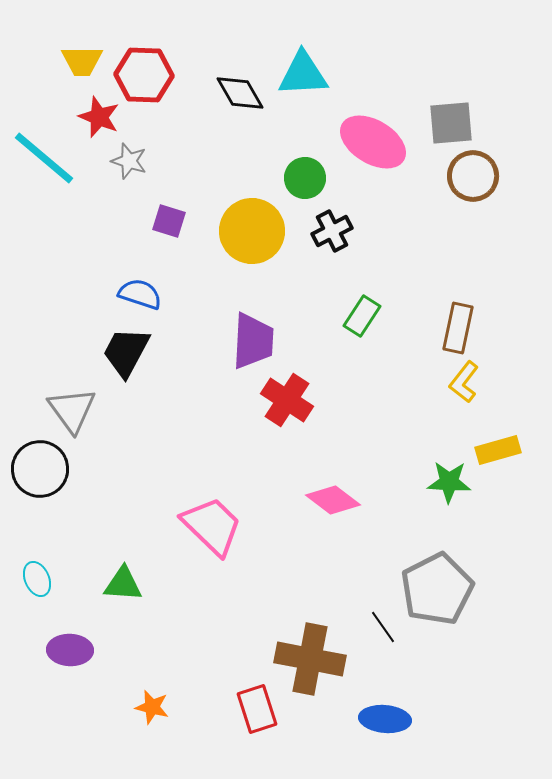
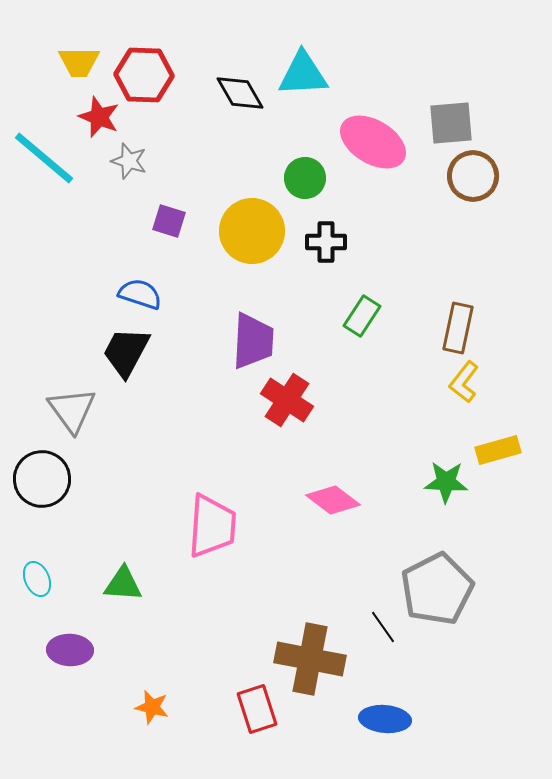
yellow trapezoid: moved 3 px left, 1 px down
black cross: moved 6 px left, 11 px down; rotated 27 degrees clockwise
black circle: moved 2 px right, 10 px down
green star: moved 3 px left
pink trapezoid: rotated 50 degrees clockwise
